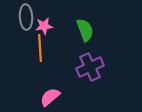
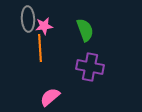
gray ellipse: moved 2 px right, 2 px down
purple cross: rotated 36 degrees clockwise
